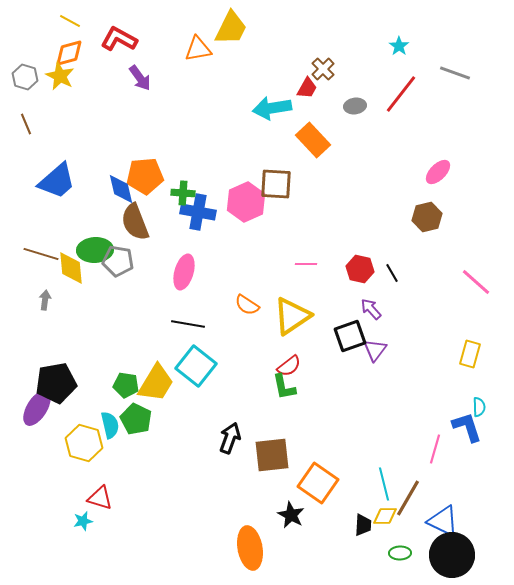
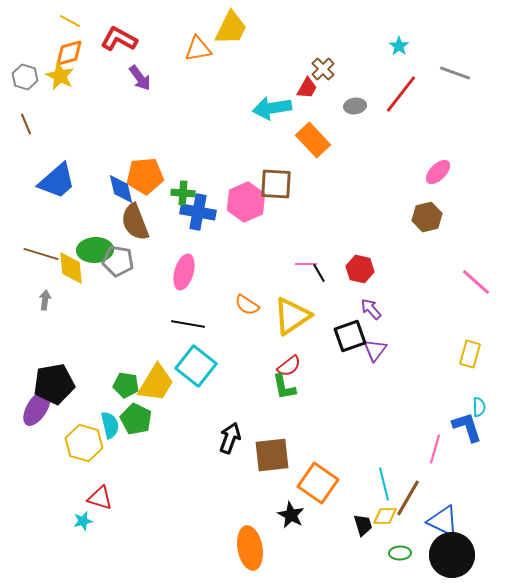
black line at (392, 273): moved 73 px left
black pentagon at (56, 383): moved 2 px left, 1 px down
black trapezoid at (363, 525): rotated 20 degrees counterclockwise
